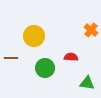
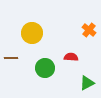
orange cross: moved 2 px left
yellow circle: moved 2 px left, 3 px up
green triangle: rotated 35 degrees counterclockwise
